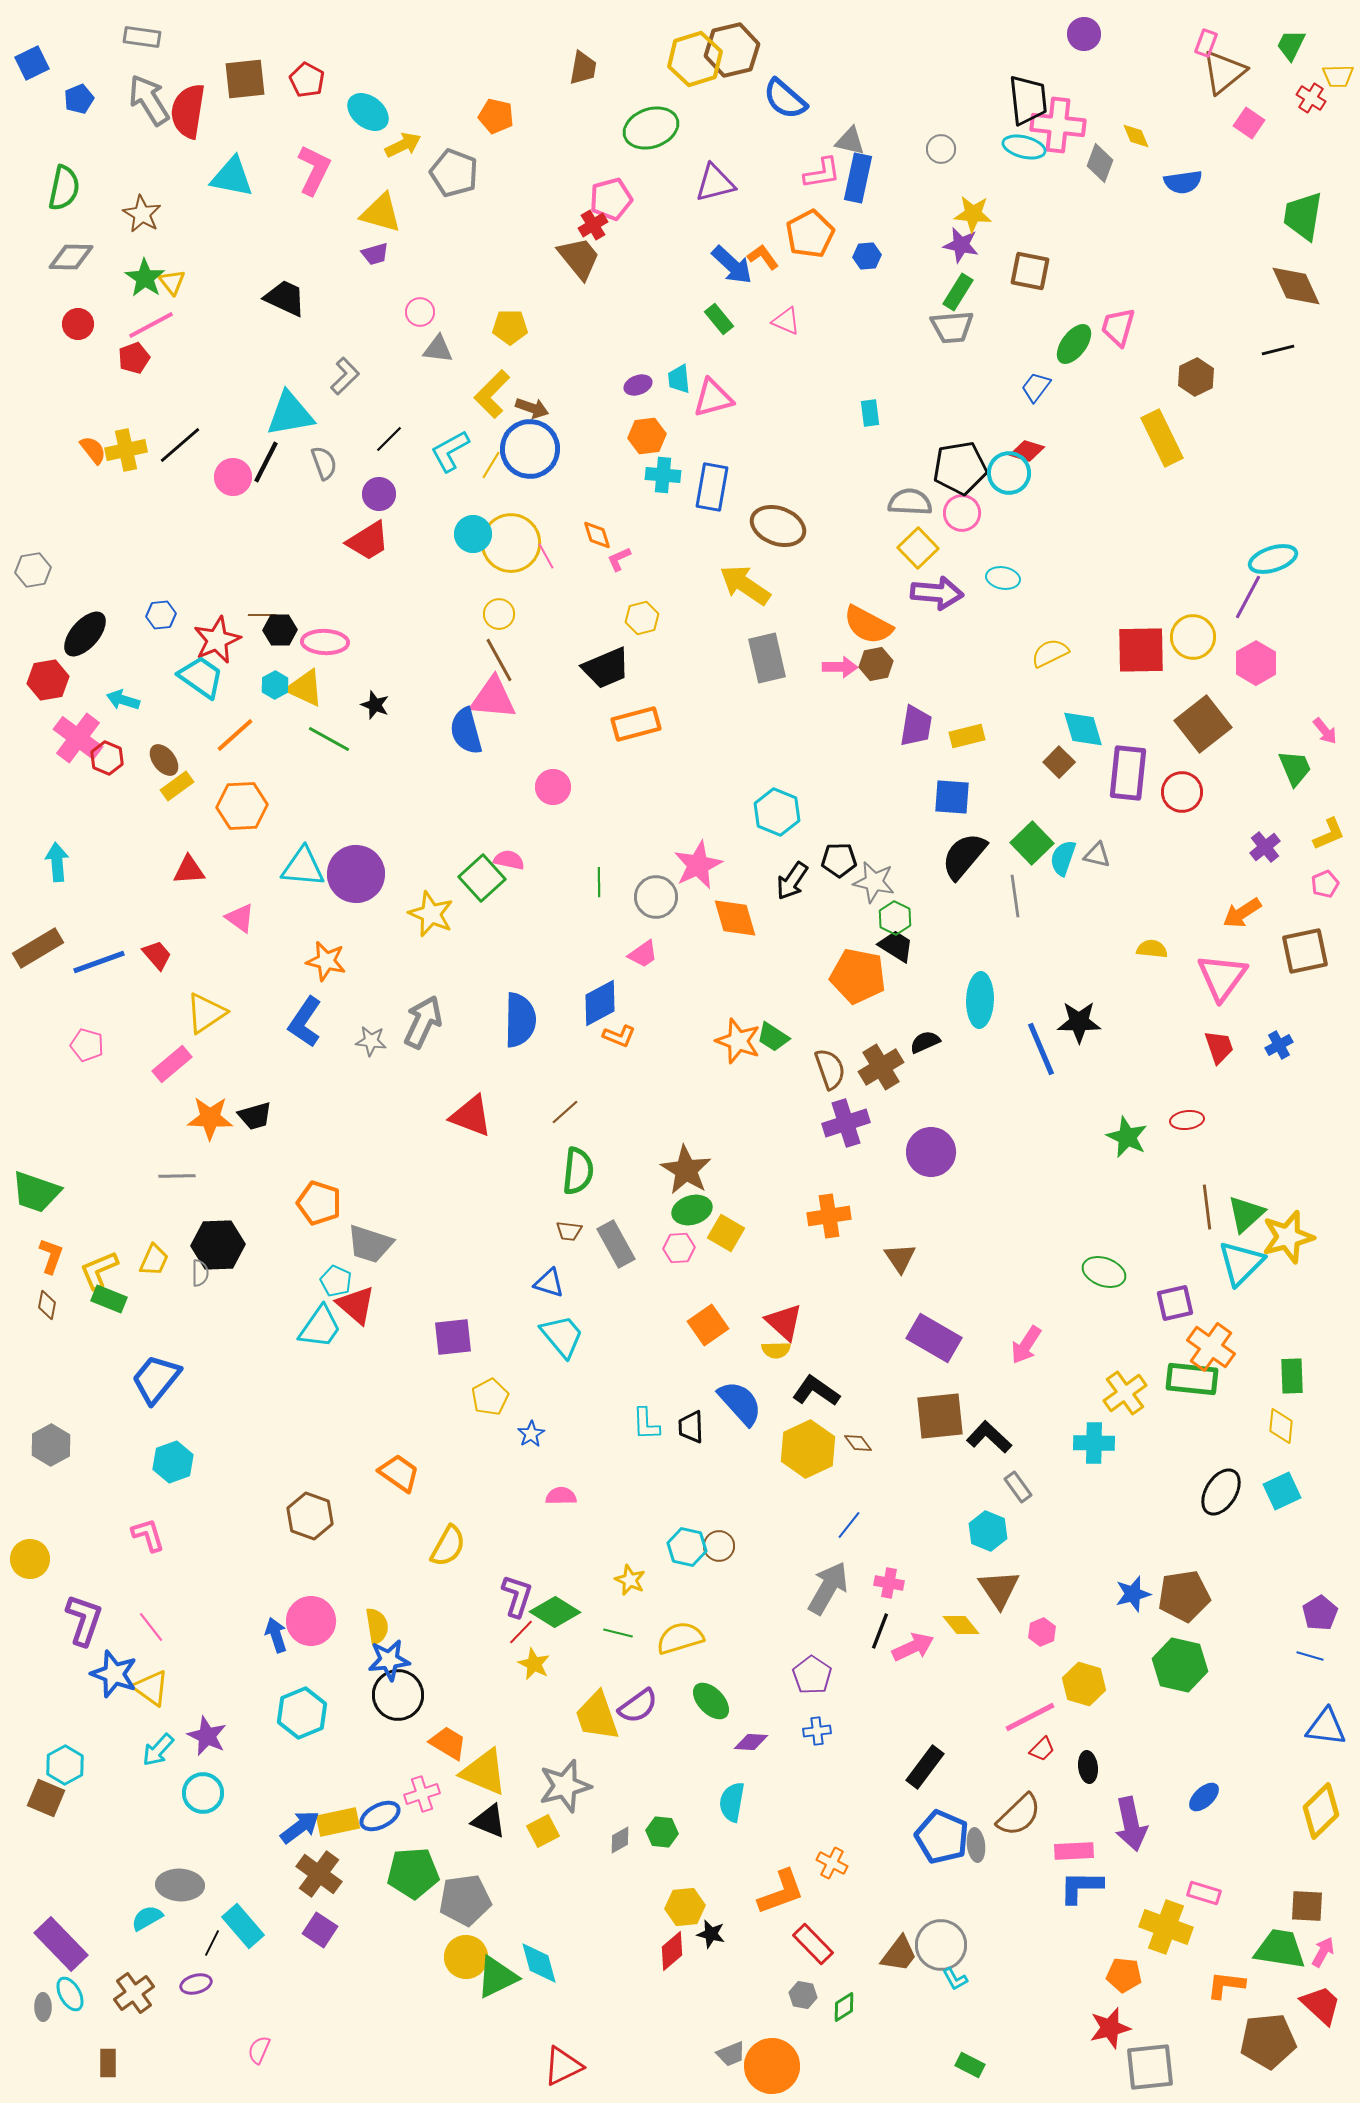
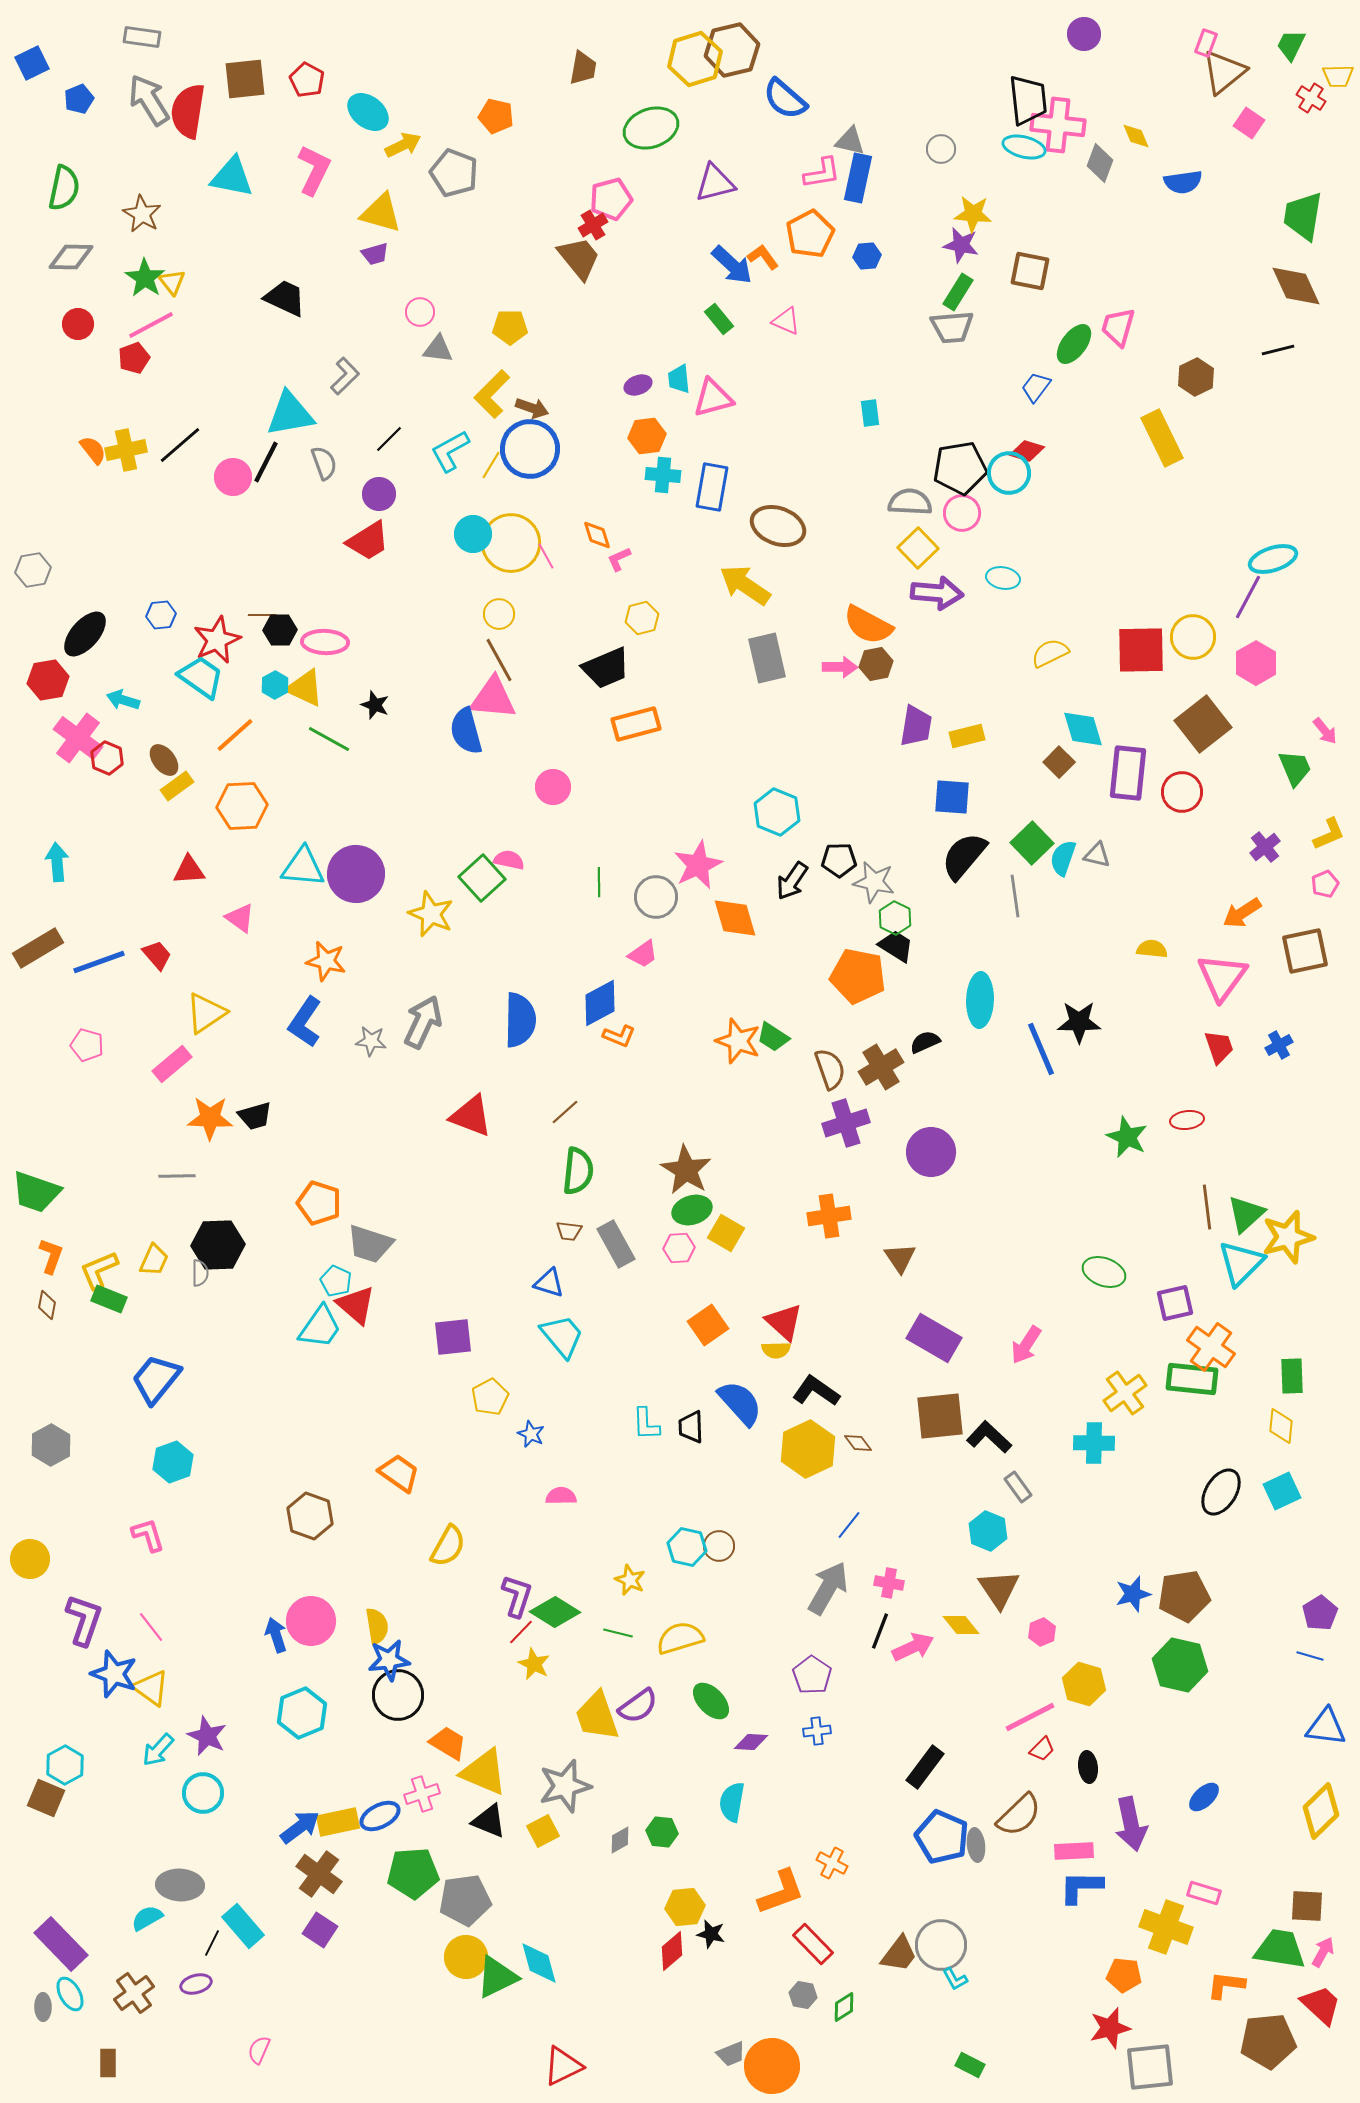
blue star at (531, 1434): rotated 16 degrees counterclockwise
